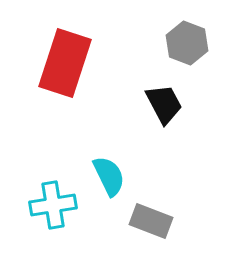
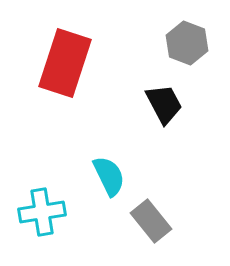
cyan cross: moved 11 px left, 7 px down
gray rectangle: rotated 30 degrees clockwise
